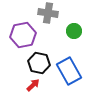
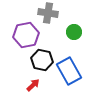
green circle: moved 1 px down
purple hexagon: moved 3 px right
black hexagon: moved 3 px right, 3 px up
